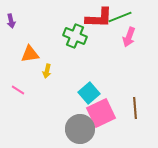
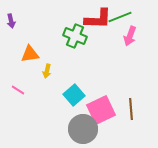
red L-shape: moved 1 px left, 1 px down
pink arrow: moved 1 px right, 1 px up
cyan square: moved 15 px left, 2 px down
brown line: moved 4 px left, 1 px down
pink square: moved 3 px up
gray circle: moved 3 px right
